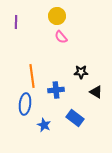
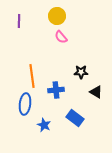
purple line: moved 3 px right, 1 px up
